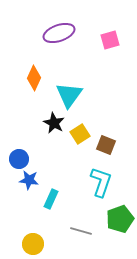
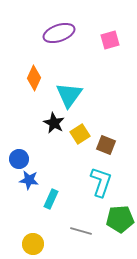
green pentagon: rotated 16 degrees clockwise
